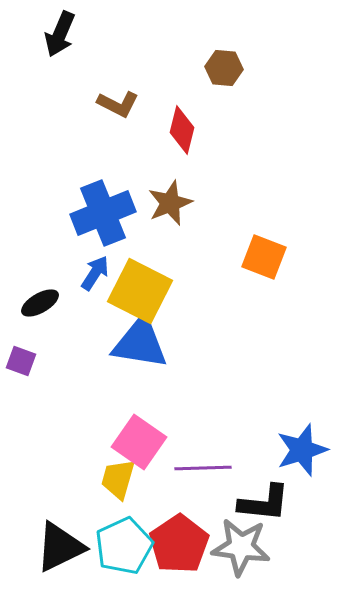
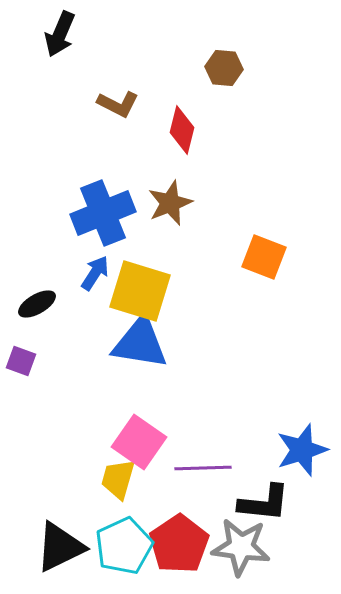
yellow square: rotated 10 degrees counterclockwise
black ellipse: moved 3 px left, 1 px down
